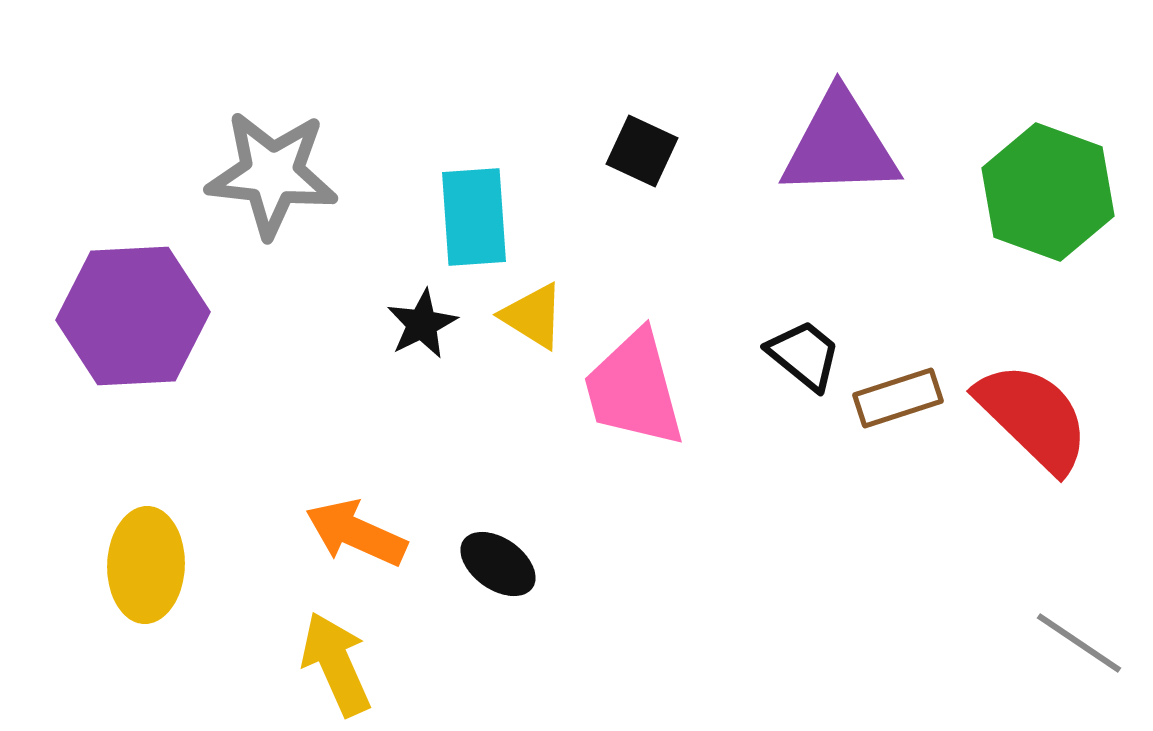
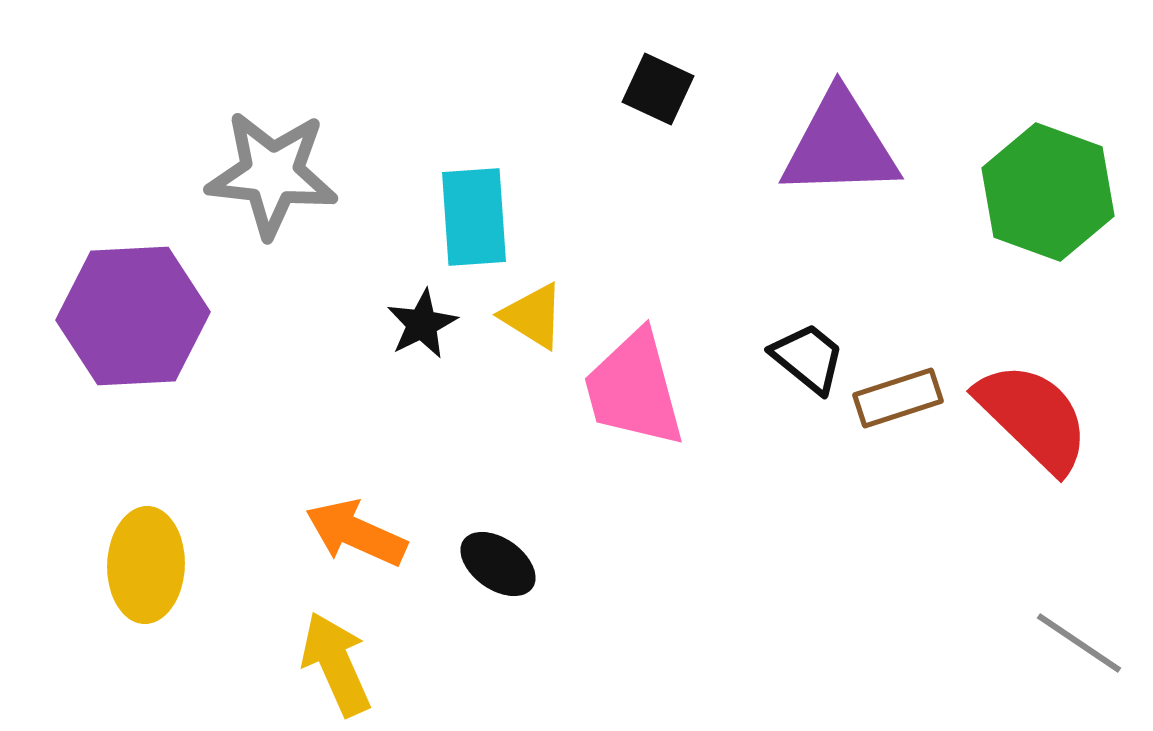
black square: moved 16 px right, 62 px up
black trapezoid: moved 4 px right, 3 px down
